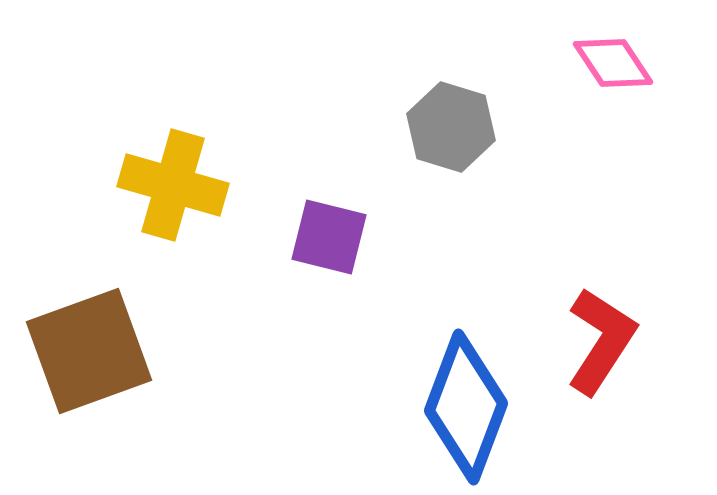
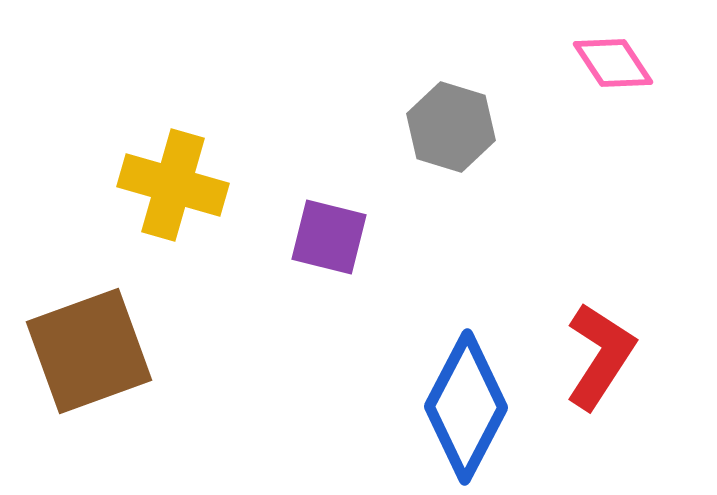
red L-shape: moved 1 px left, 15 px down
blue diamond: rotated 7 degrees clockwise
